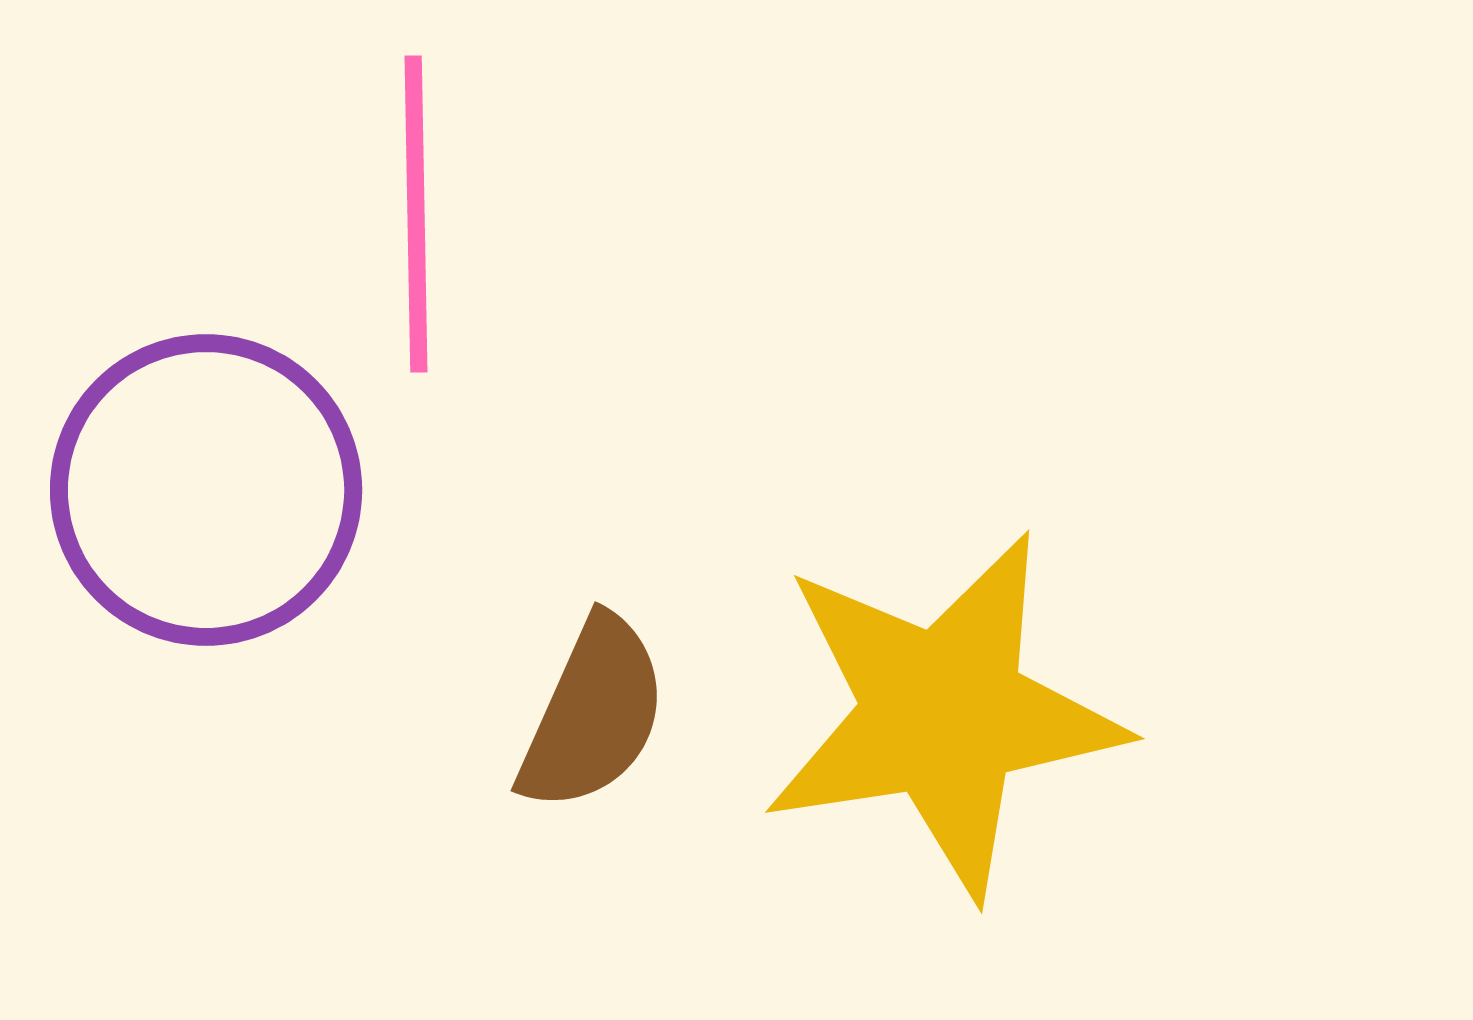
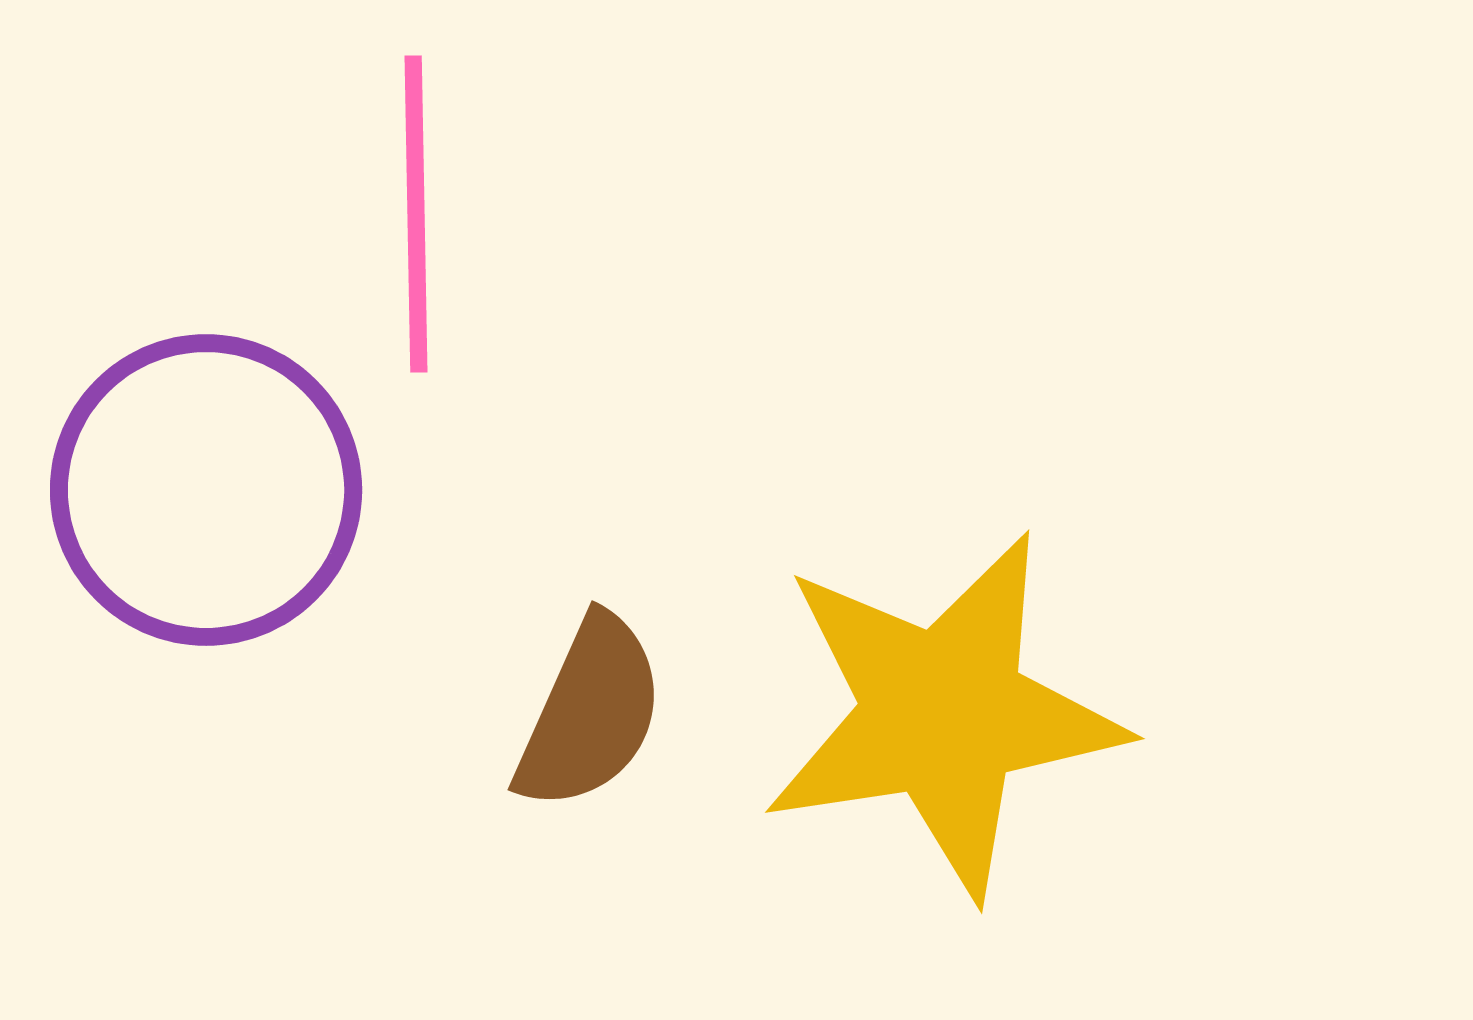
brown semicircle: moved 3 px left, 1 px up
